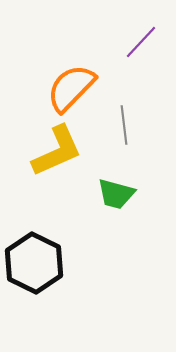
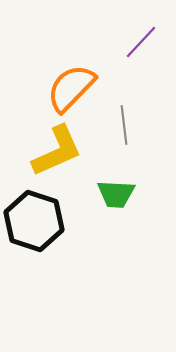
green trapezoid: rotated 12 degrees counterclockwise
black hexagon: moved 42 px up; rotated 8 degrees counterclockwise
